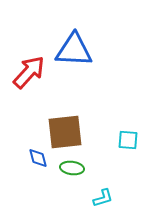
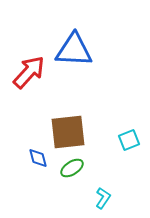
brown square: moved 3 px right
cyan square: moved 1 px right; rotated 25 degrees counterclockwise
green ellipse: rotated 40 degrees counterclockwise
cyan L-shape: rotated 40 degrees counterclockwise
